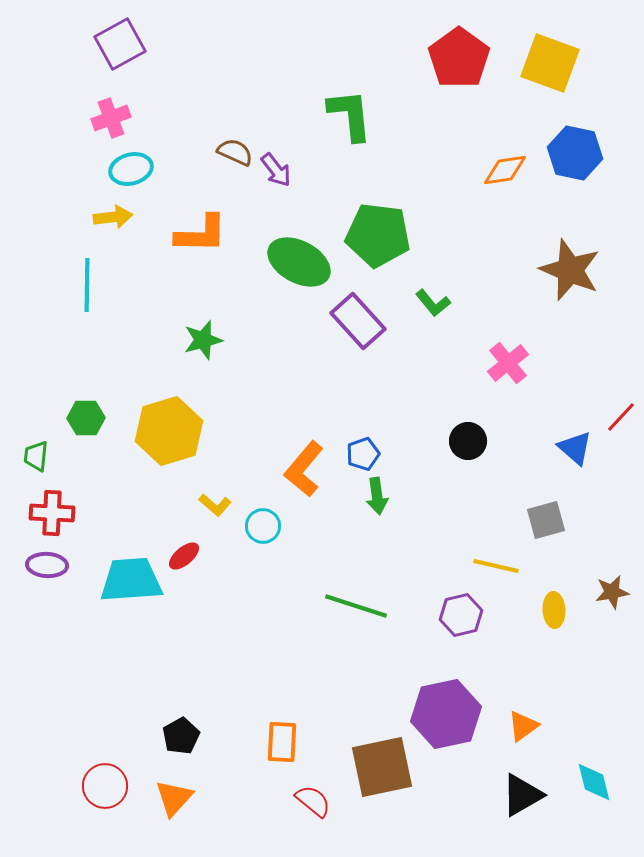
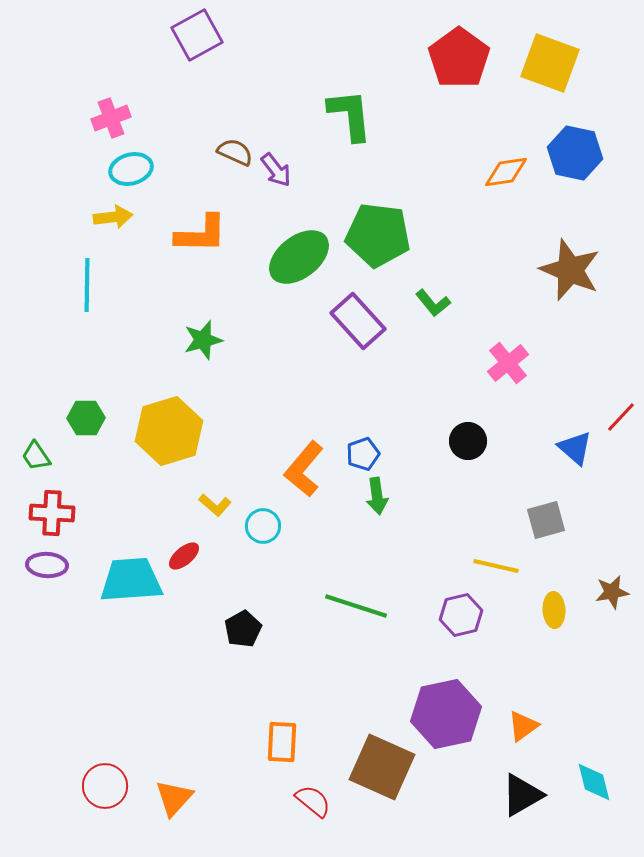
purple square at (120, 44): moved 77 px right, 9 px up
orange diamond at (505, 170): moved 1 px right, 2 px down
green ellipse at (299, 262): moved 5 px up; rotated 66 degrees counterclockwise
green trapezoid at (36, 456): rotated 40 degrees counterclockwise
black pentagon at (181, 736): moved 62 px right, 107 px up
brown square at (382, 767): rotated 36 degrees clockwise
